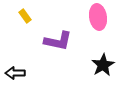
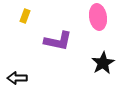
yellow rectangle: rotated 56 degrees clockwise
black star: moved 2 px up
black arrow: moved 2 px right, 5 px down
